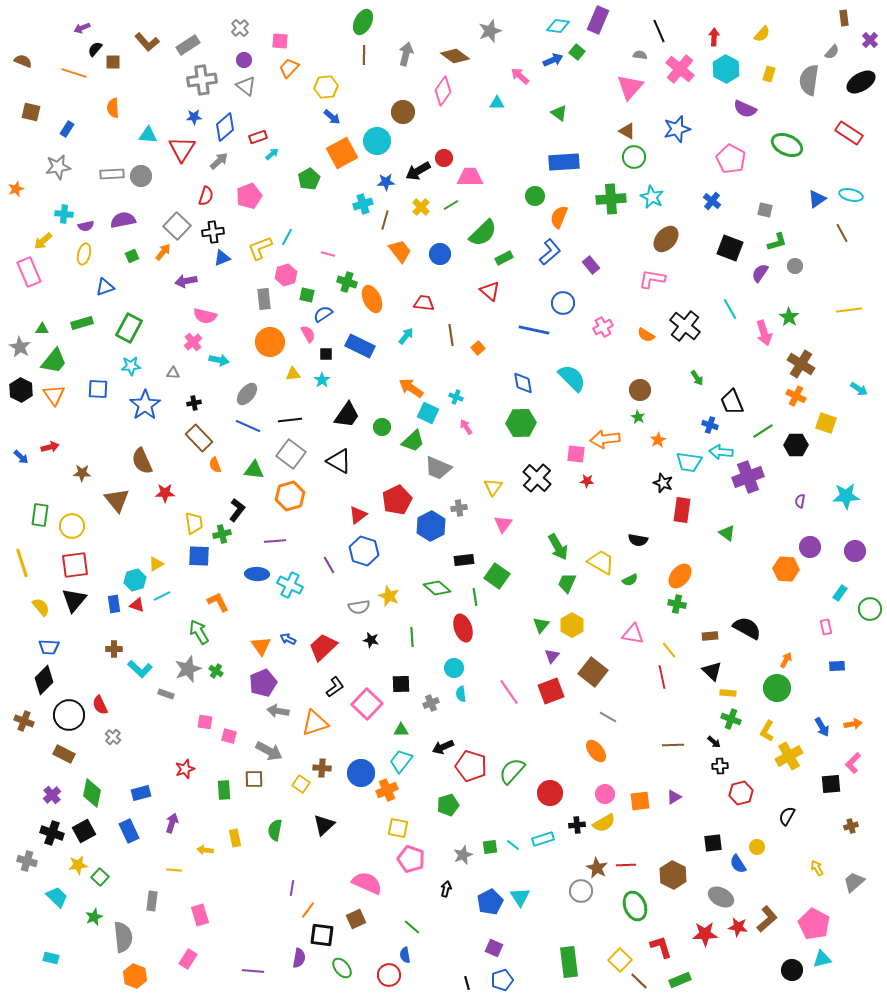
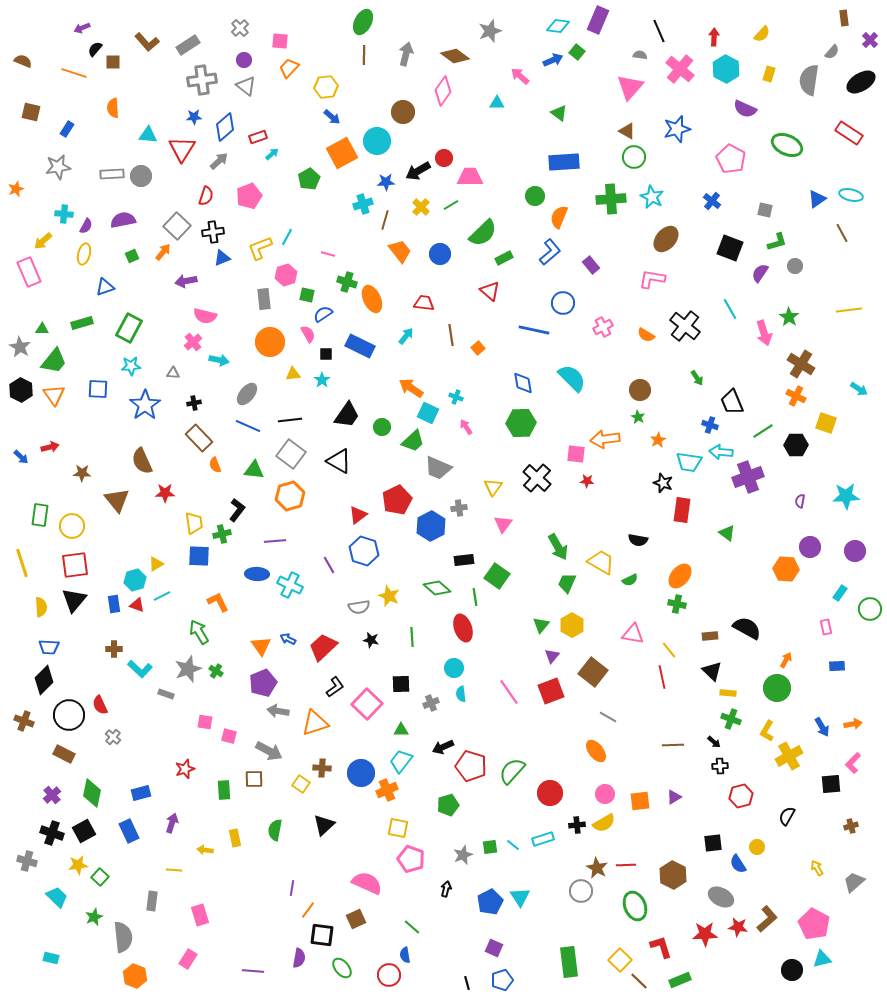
purple semicircle at (86, 226): rotated 49 degrees counterclockwise
yellow semicircle at (41, 607): rotated 36 degrees clockwise
red hexagon at (741, 793): moved 3 px down
